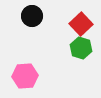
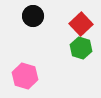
black circle: moved 1 px right
pink hexagon: rotated 20 degrees clockwise
